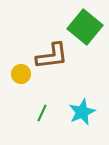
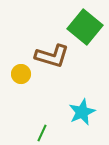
brown L-shape: rotated 24 degrees clockwise
green line: moved 20 px down
